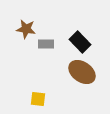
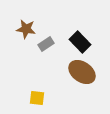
gray rectangle: rotated 35 degrees counterclockwise
yellow square: moved 1 px left, 1 px up
